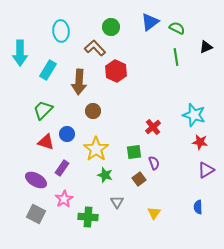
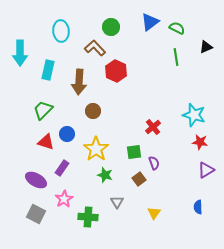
cyan rectangle: rotated 18 degrees counterclockwise
